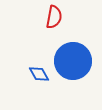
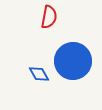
red semicircle: moved 5 px left
